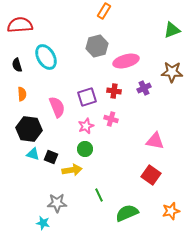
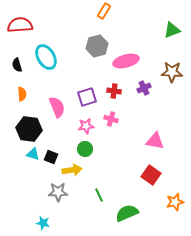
pink star: rotated 14 degrees clockwise
gray star: moved 1 px right, 11 px up
orange star: moved 4 px right, 9 px up
